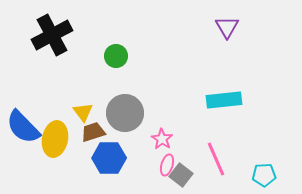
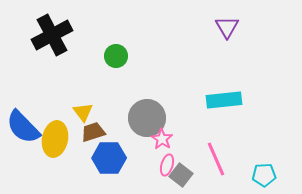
gray circle: moved 22 px right, 5 px down
